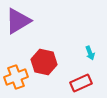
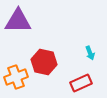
purple triangle: rotated 32 degrees clockwise
